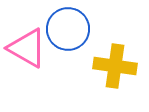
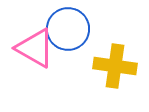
pink triangle: moved 8 px right
